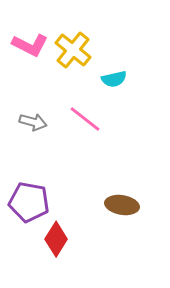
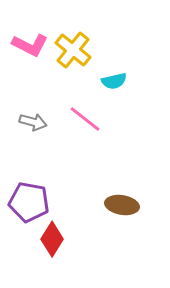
cyan semicircle: moved 2 px down
red diamond: moved 4 px left
